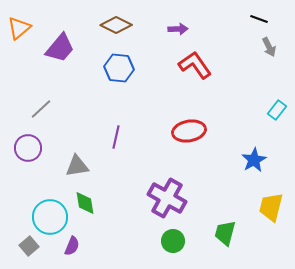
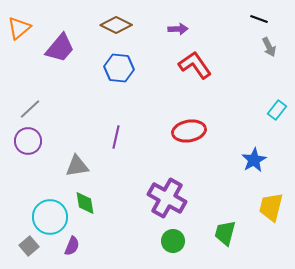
gray line: moved 11 px left
purple circle: moved 7 px up
